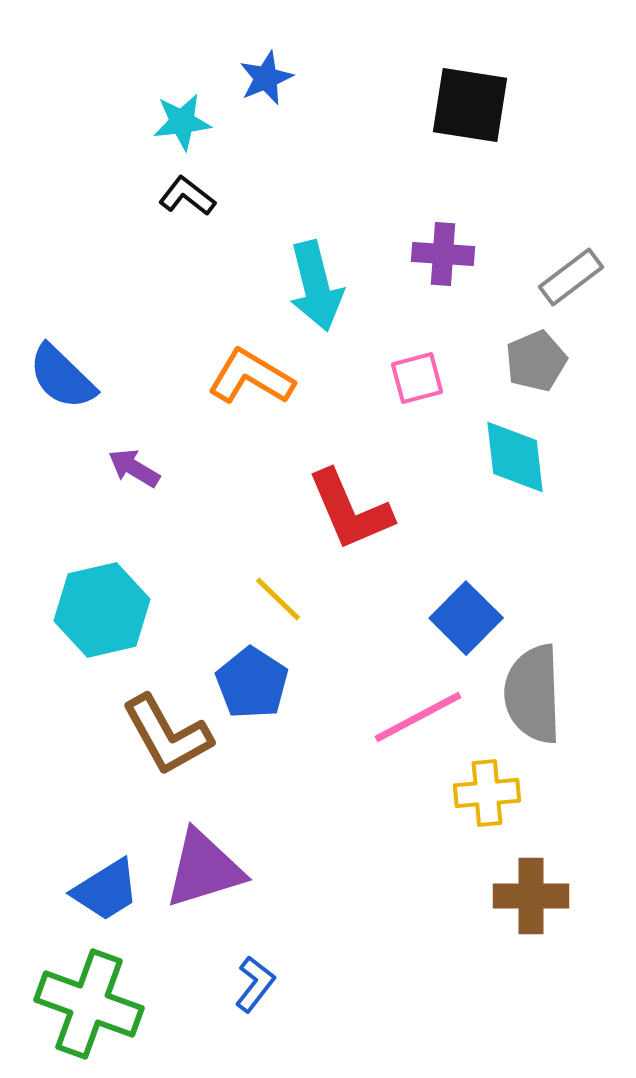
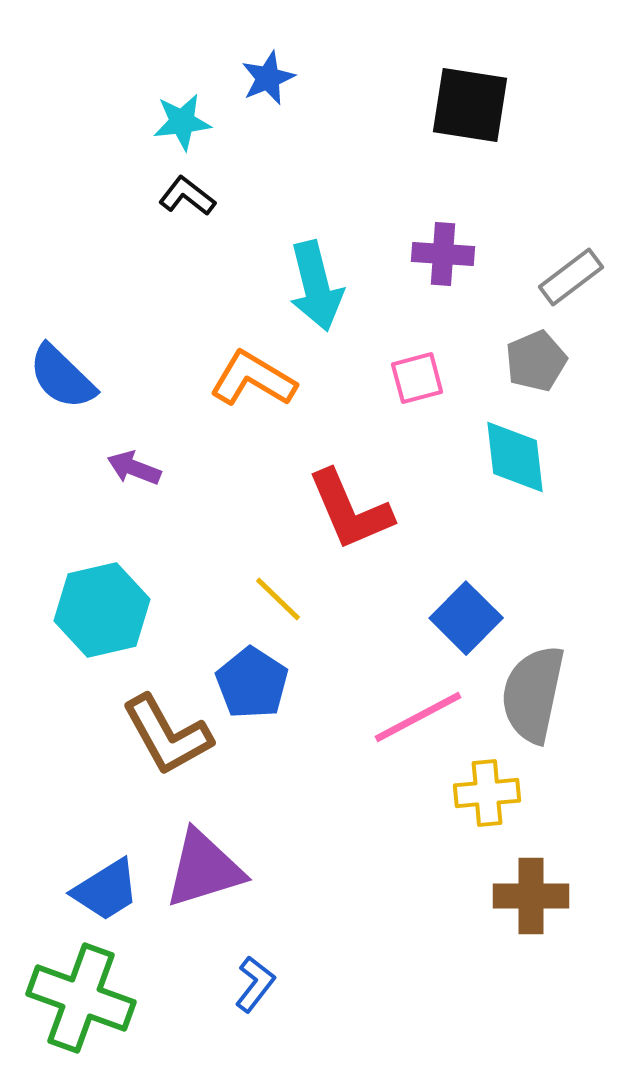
blue star: moved 2 px right
orange L-shape: moved 2 px right, 2 px down
purple arrow: rotated 10 degrees counterclockwise
gray semicircle: rotated 14 degrees clockwise
green cross: moved 8 px left, 6 px up
